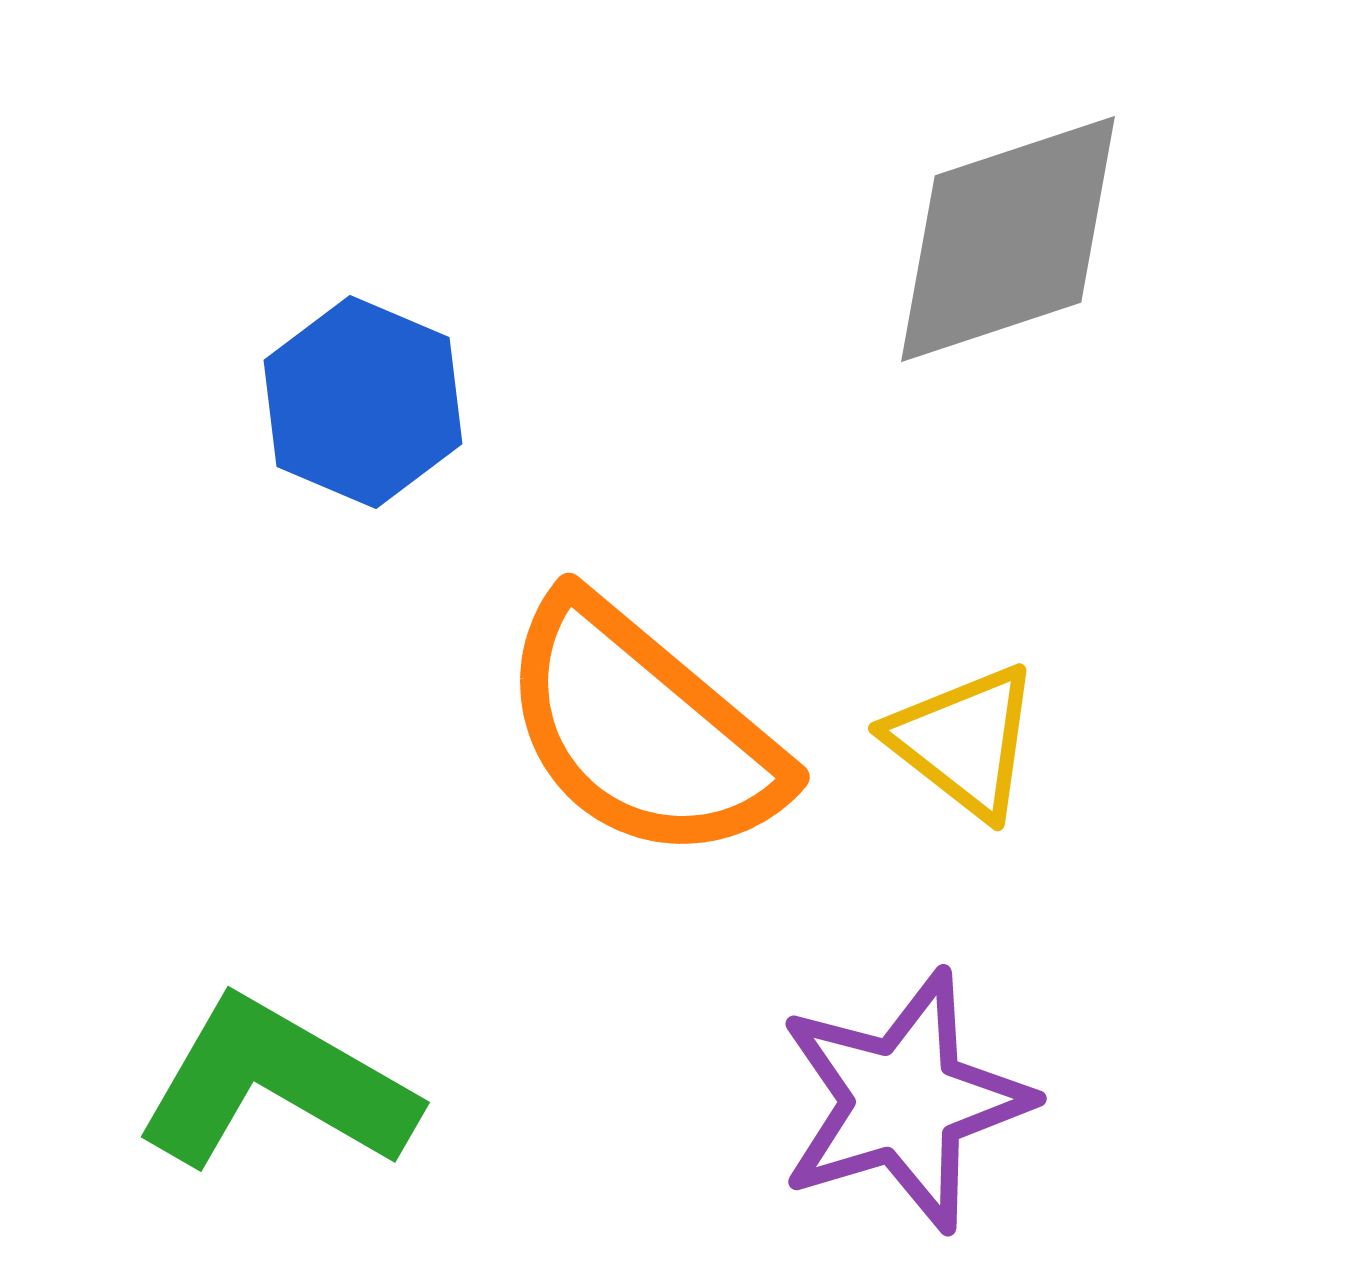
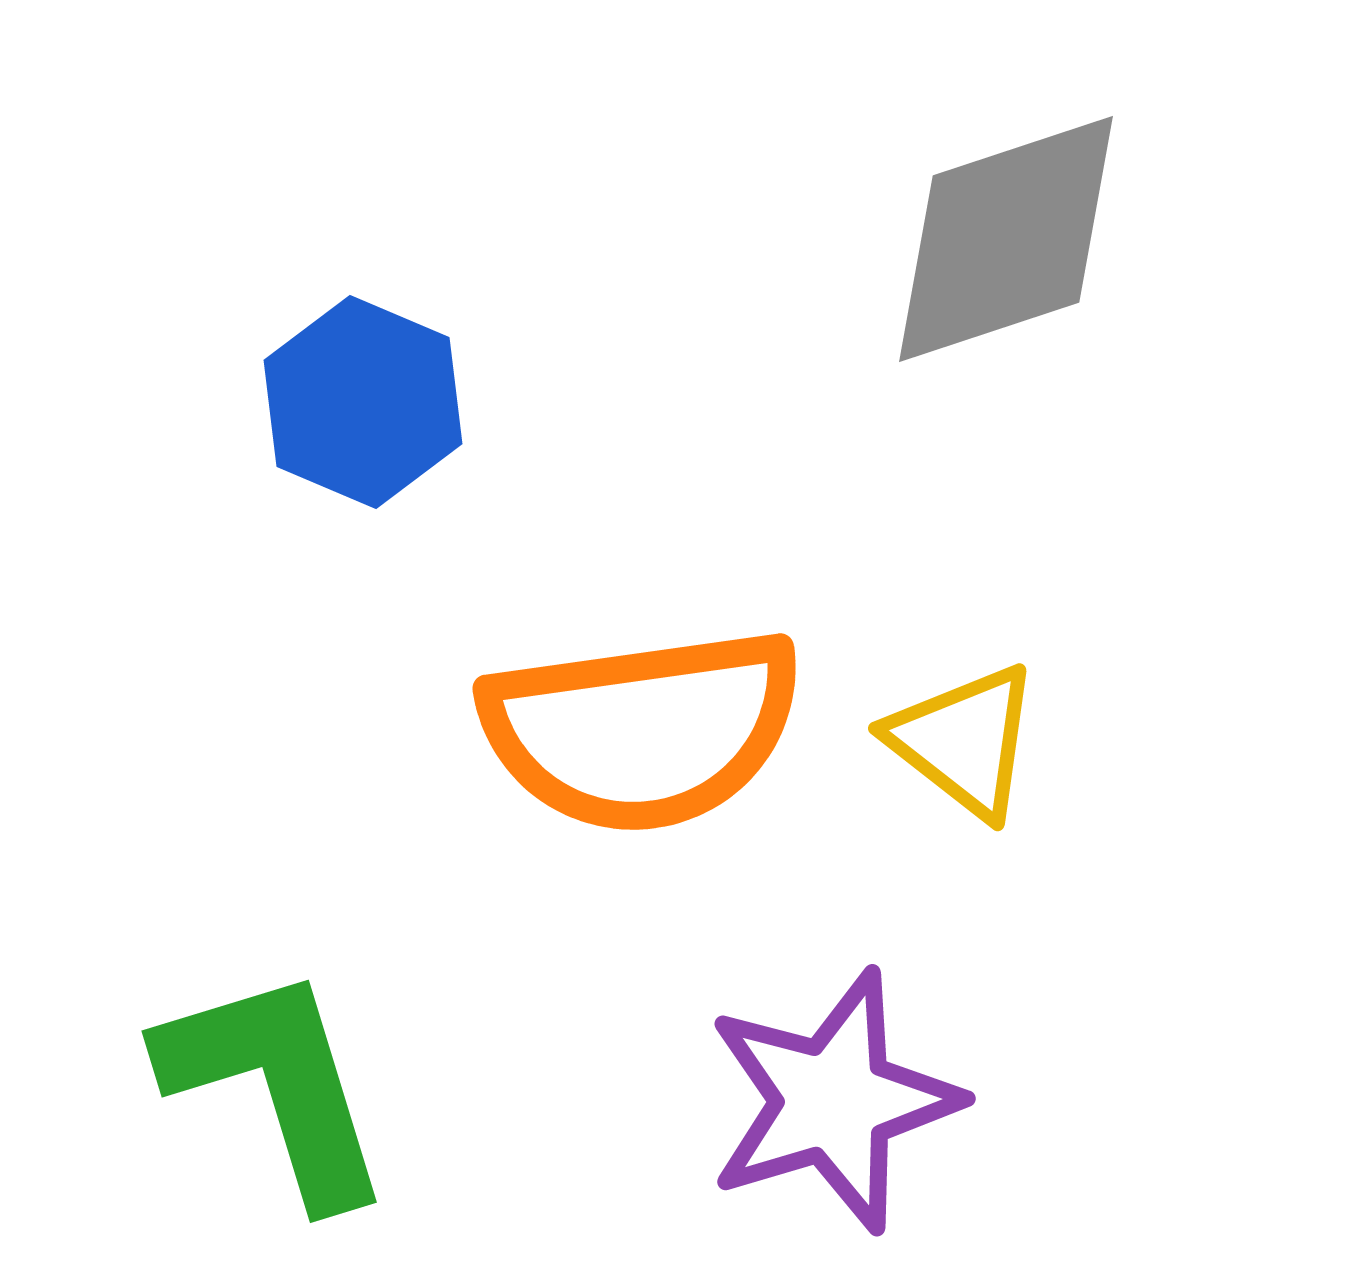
gray diamond: moved 2 px left
orange semicircle: rotated 48 degrees counterclockwise
green L-shape: rotated 43 degrees clockwise
purple star: moved 71 px left
